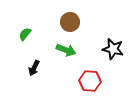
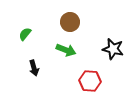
black arrow: rotated 42 degrees counterclockwise
